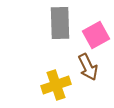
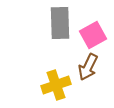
pink square: moved 3 px left
brown arrow: rotated 52 degrees clockwise
